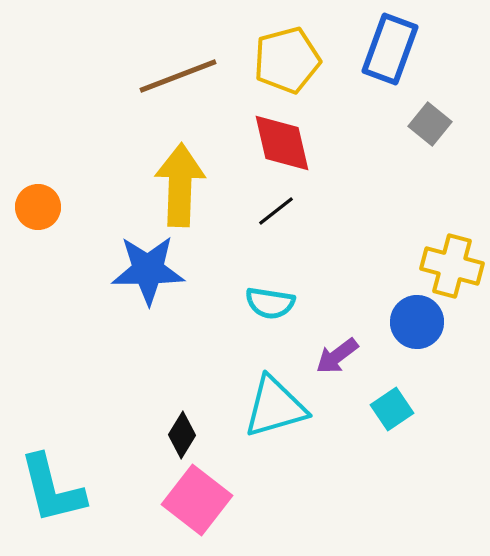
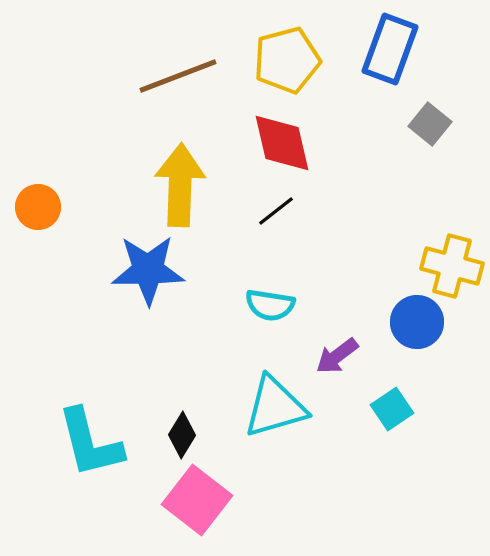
cyan semicircle: moved 2 px down
cyan L-shape: moved 38 px right, 46 px up
